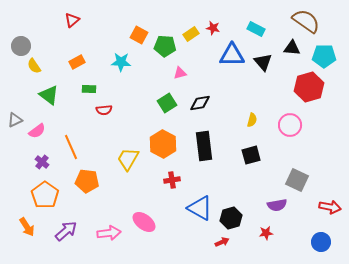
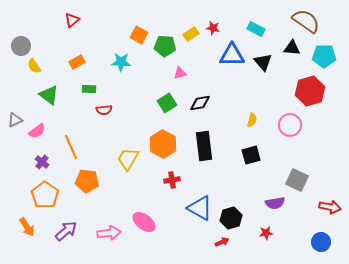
red hexagon at (309, 87): moved 1 px right, 4 px down
purple semicircle at (277, 205): moved 2 px left, 2 px up
